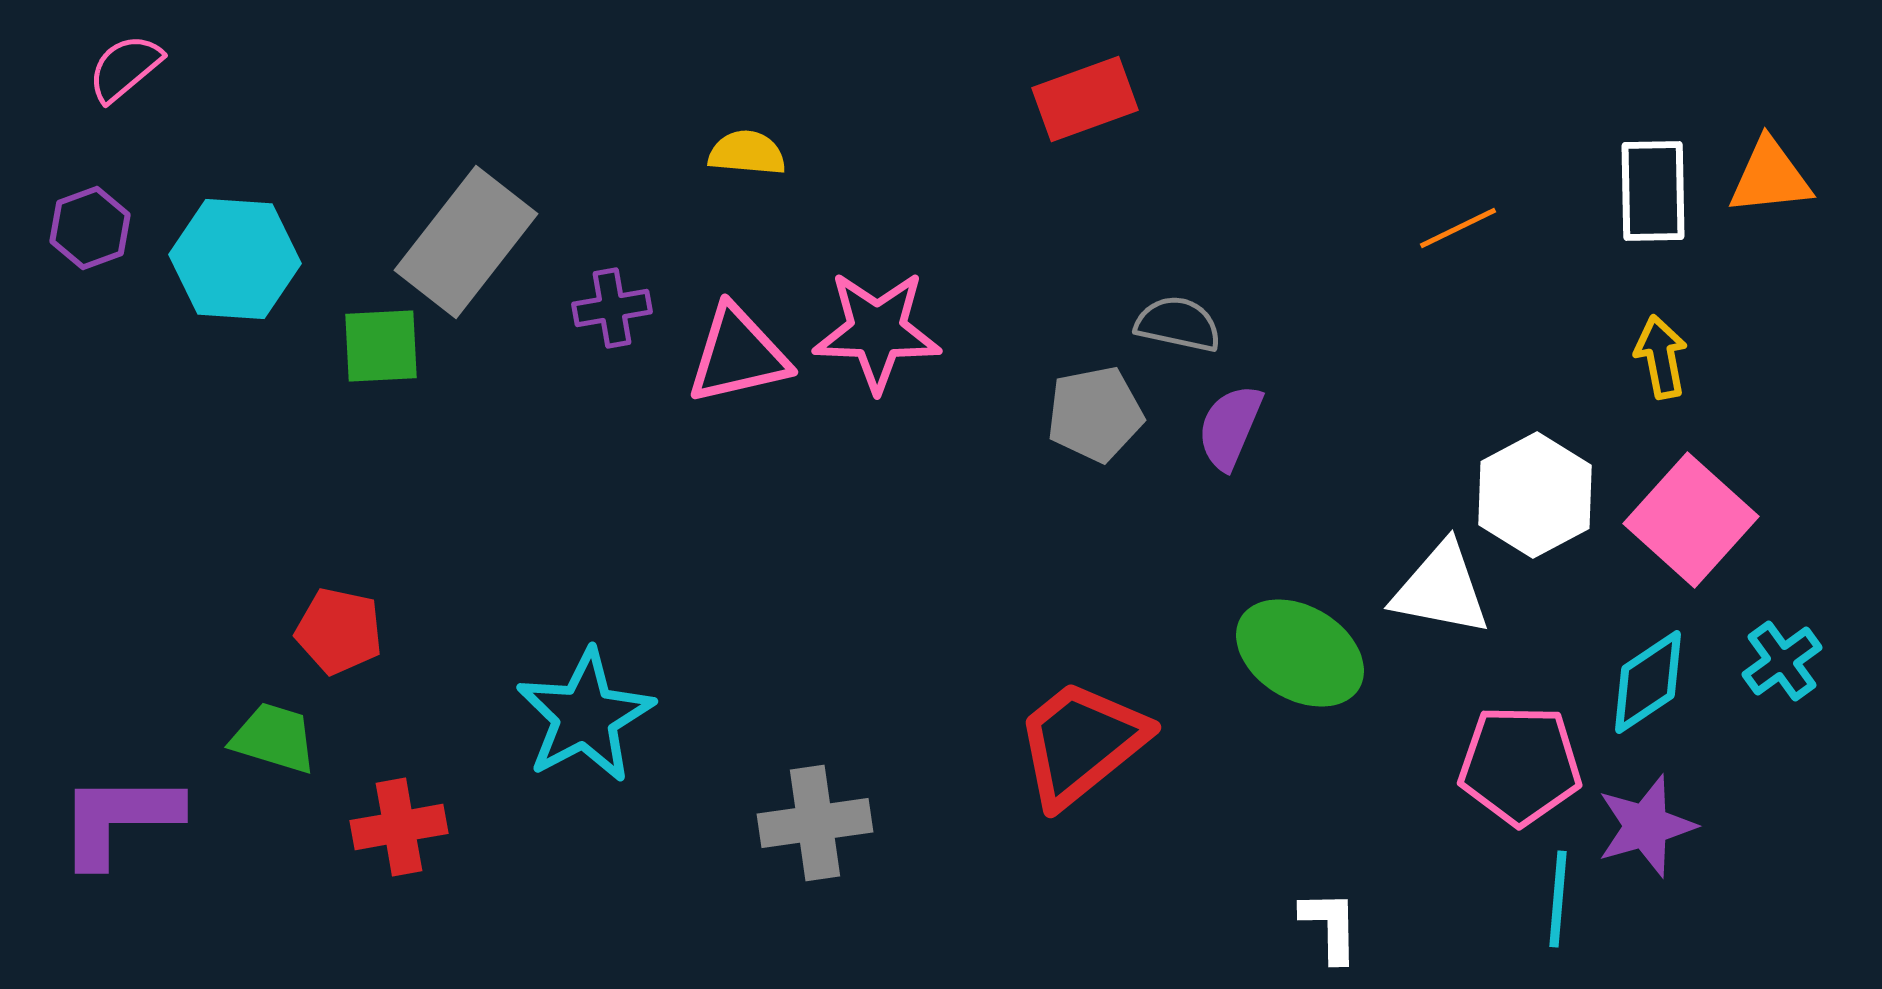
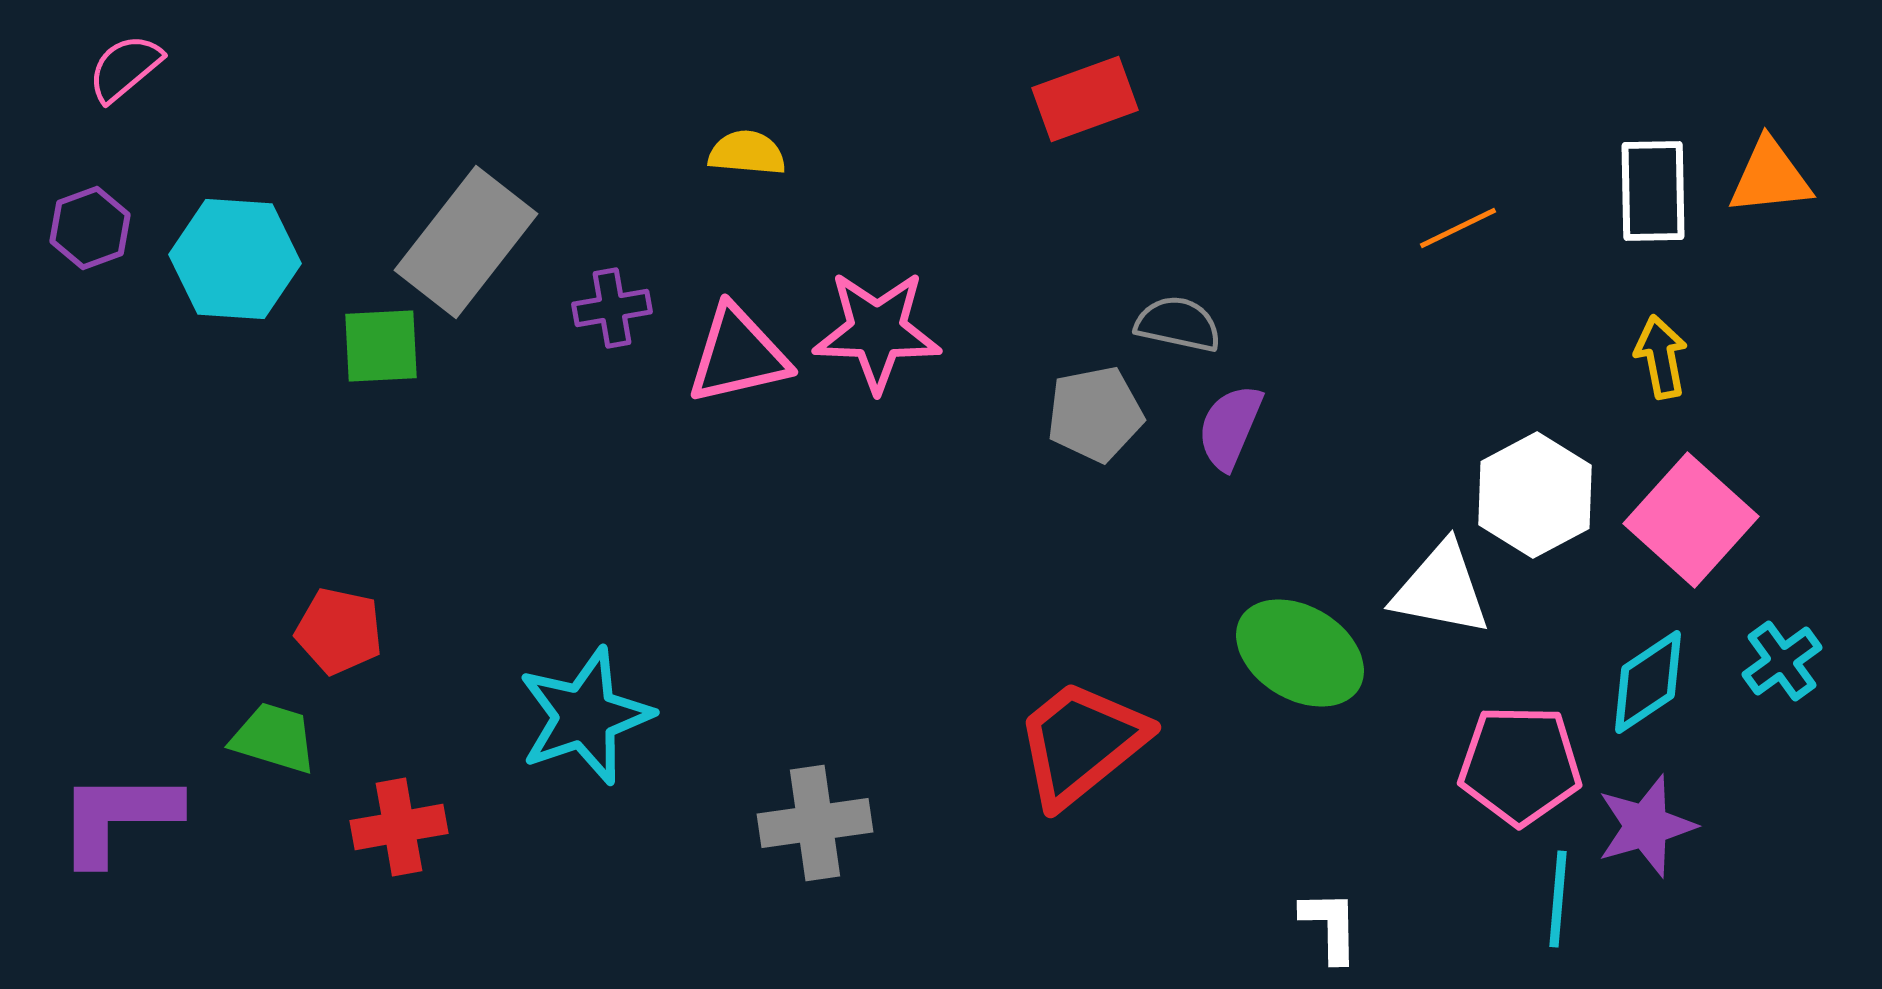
cyan star: rotated 9 degrees clockwise
purple L-shape: moved 1 px left, 2 px up
